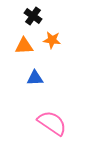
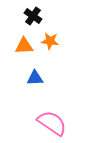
orange star: moved 2 px left, 1 px down
